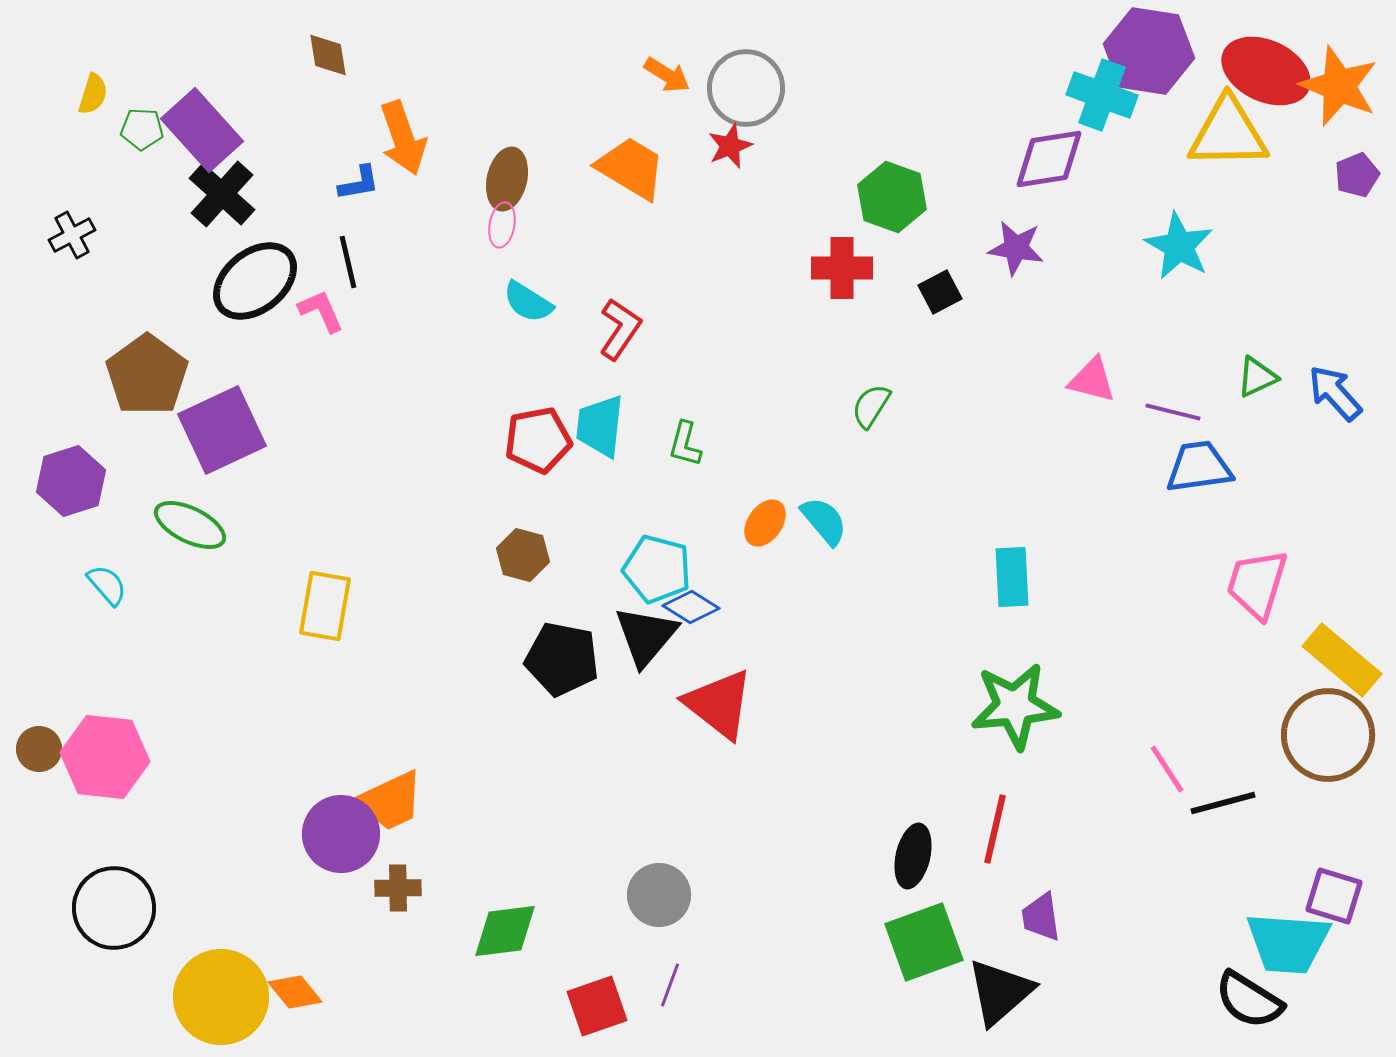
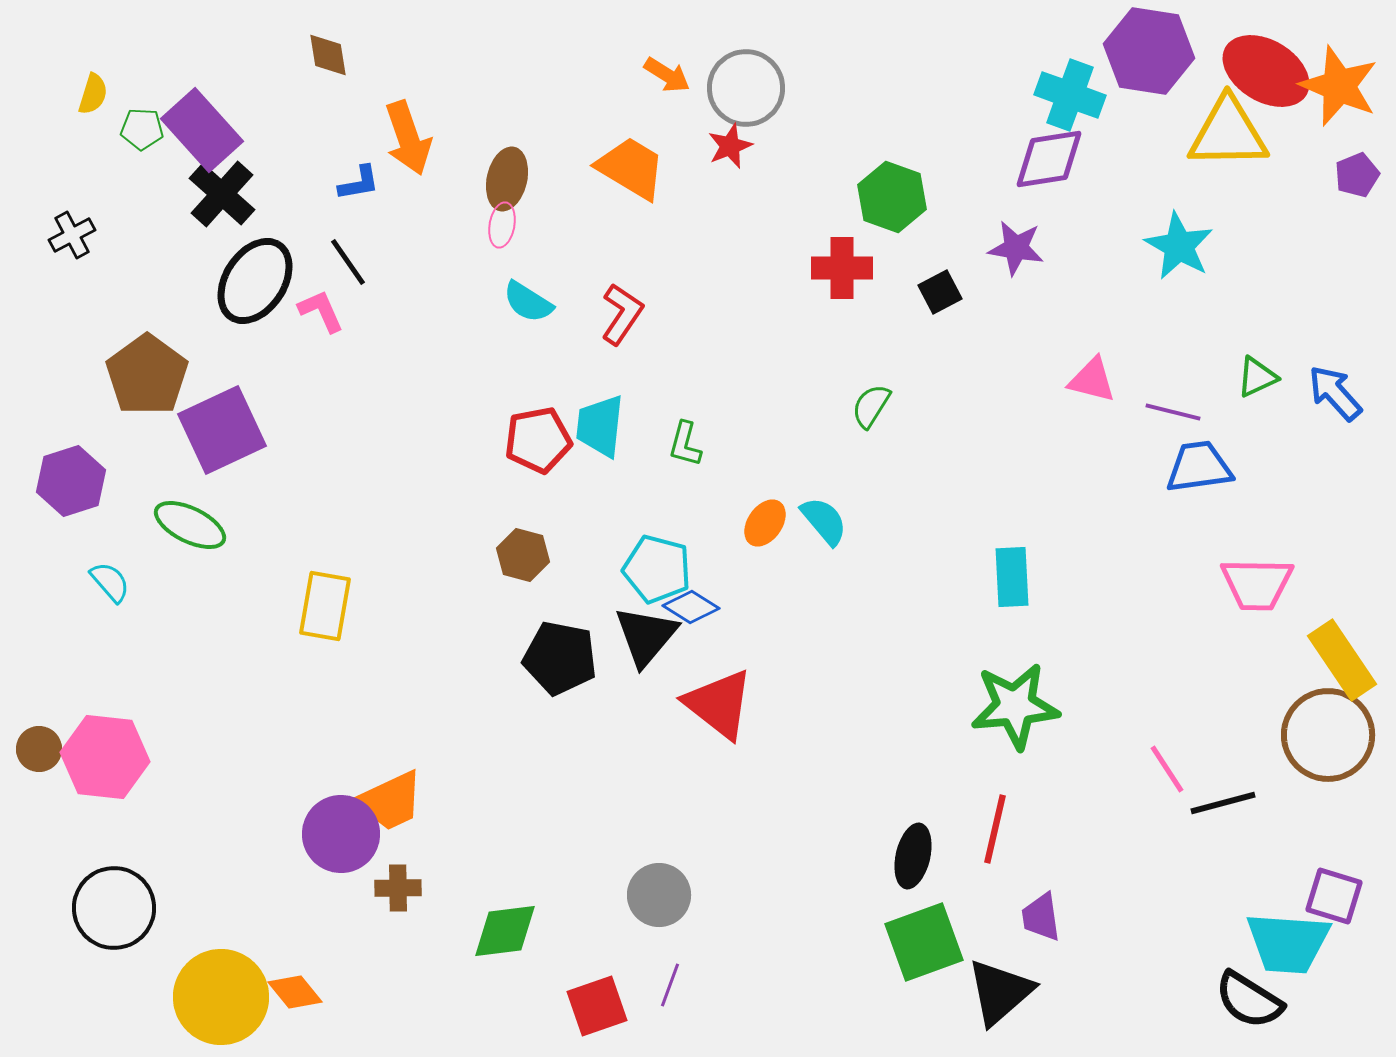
red ellipse at (1266, 71): rotated 6 degrees clockwise
cyan cross at (1102, 95): moved 32 px left
orange arrow at (403, 138): moved 5 px right
black line at (348, 262): rotated 22 degrees counterclockwise
black ellipse at (255, 281): rotated 18 degrees counterclockwise
red L-shape at (620, 329): moved 2 px right, 15 px up
pink trapezoid at (1257, 584): rotated 106 degrees counterclockwise
cyan semicircle at (107, 585): moved 3 px right, 3 px up
black pentagon at (562, 659): moved 2 px left, 1 px up
yellow rectangle at (1342, 660): rotated 16 degrees clockwise
